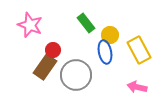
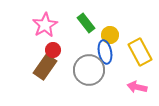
pink star: moved 15 px right; rotated 20 degrees clockwise
yellow rectangle: moved 1 px right, 2 px down
gray circle: moved 13 px right, 5 px up
